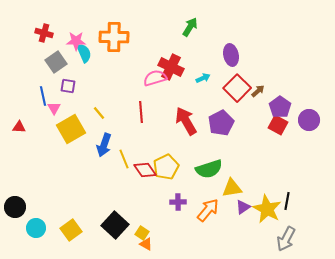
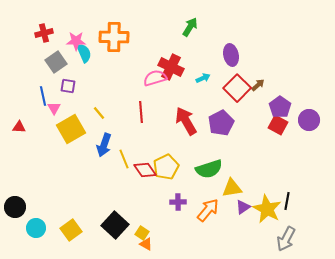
red cross at (44, 33): rotated 30 degrees counterclockwise
brown arrow at (258, 91): moved 6 px up
